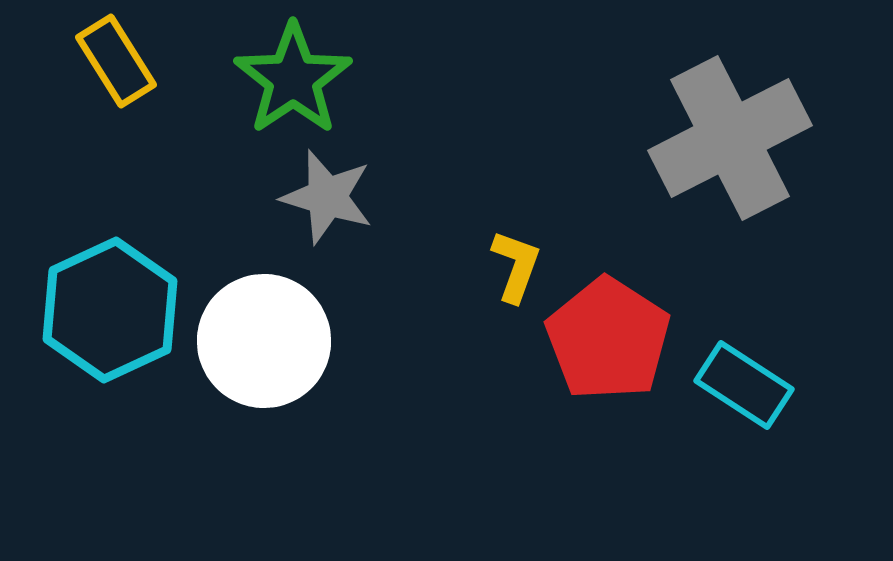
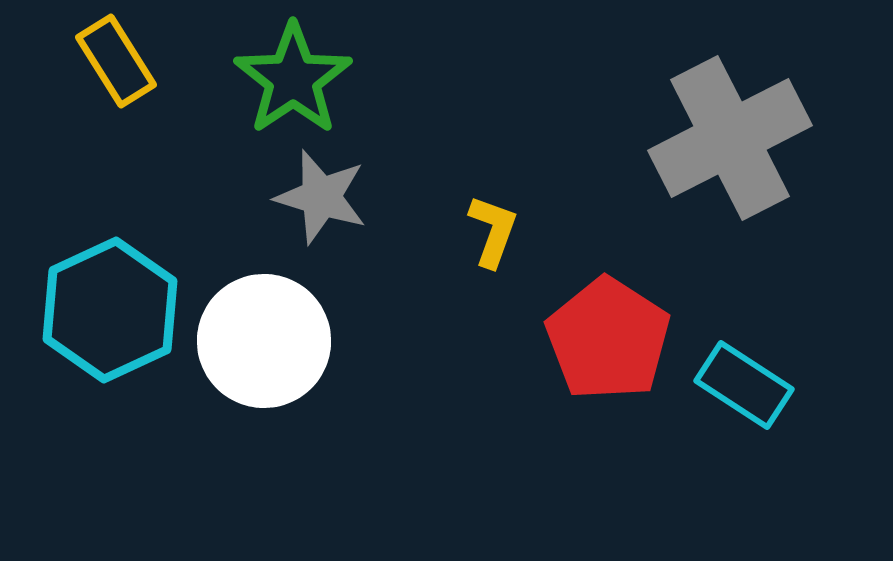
gray star: moved 6 px left
yellow L-shape: moved 23 px left, 35 px up
